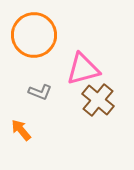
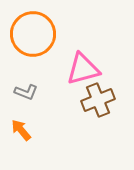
orange circle: moved 1 px left, 1 px up
gray L-shape: moved 14 px left
brown cross: rotated 28 degrees clockwise
